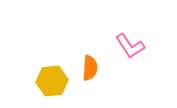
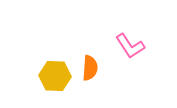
yellow hexagon: moved 3 px right, 5 px up; rotated 8 degrees clockwise
